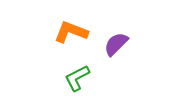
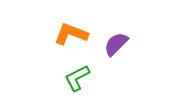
orange L-shape: moved 2 px down
